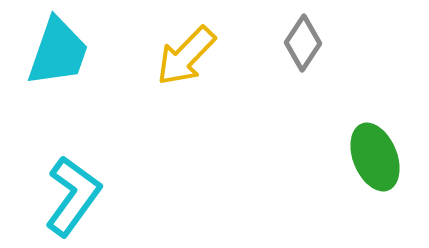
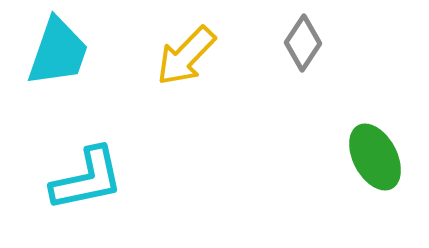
green ellipse: rotated 6 degrees counterclockwise
cyan L-shape: moved 14 px right, 17 px up; rotated 42 degrees clockwise
